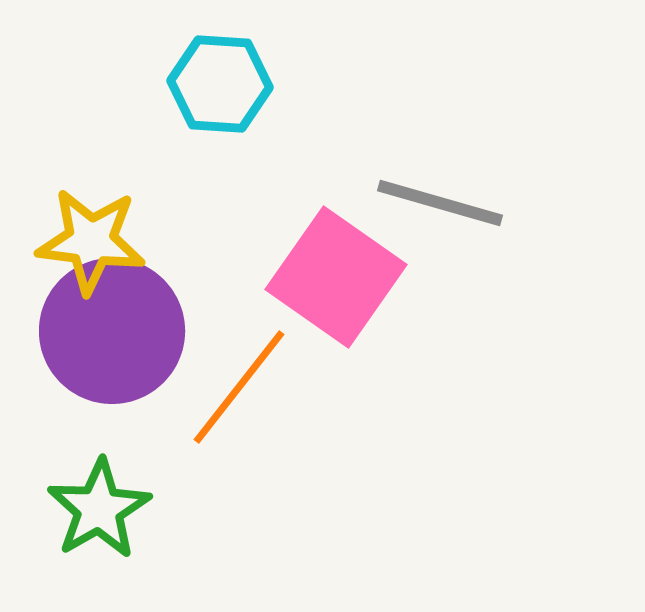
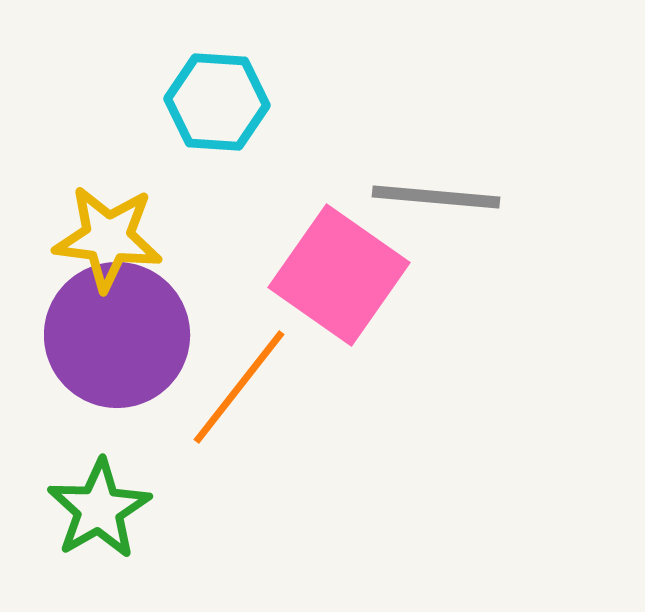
cyan hexagon: moved 3 px left, 18 px down
gray line: moved 4 px left, 6 px up; rotated 11 degrees counterclockwise
yellow star: moved 17 px right, 3 px up
pink square: moved 3 px right, 2 px up
purple circle: moved 5 px right, 4 px down
